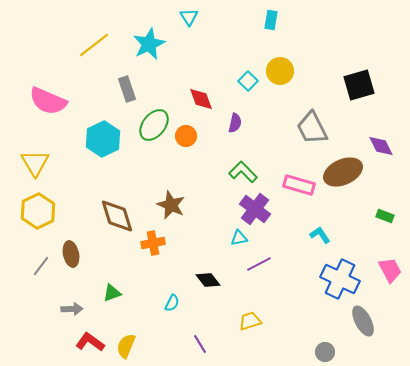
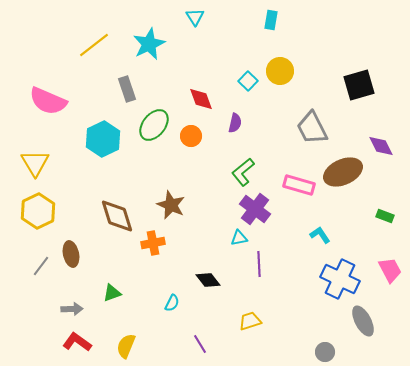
cyan triangle at (189, 17): moved 6 px right
orange circle at (186, 136): moved 5 px right
green L-shape at (243, 172): rotated 84 degrees counterclockwise
purple line at (259, 264): rotated 65 degrees counterclockwise
red L-shape at (90, 342): moved 13 px left
